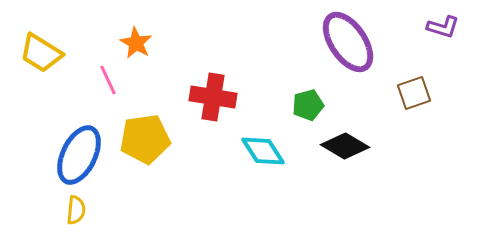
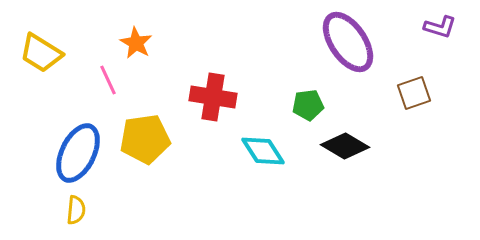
purple L-shape: moved 3 px left
green pentagon: rotated 8 degrees clockwise
blue ellipse: moved 1 px left, 2 px up
